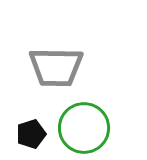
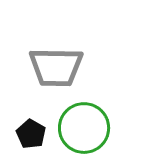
black pentagon: rotated 24 degrees counterclockwise
